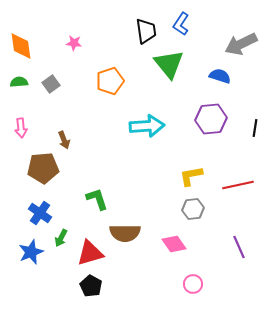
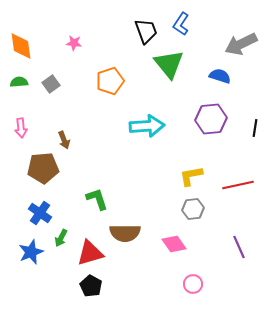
black trapezoid: rotated 12 degrees counterclockwise
